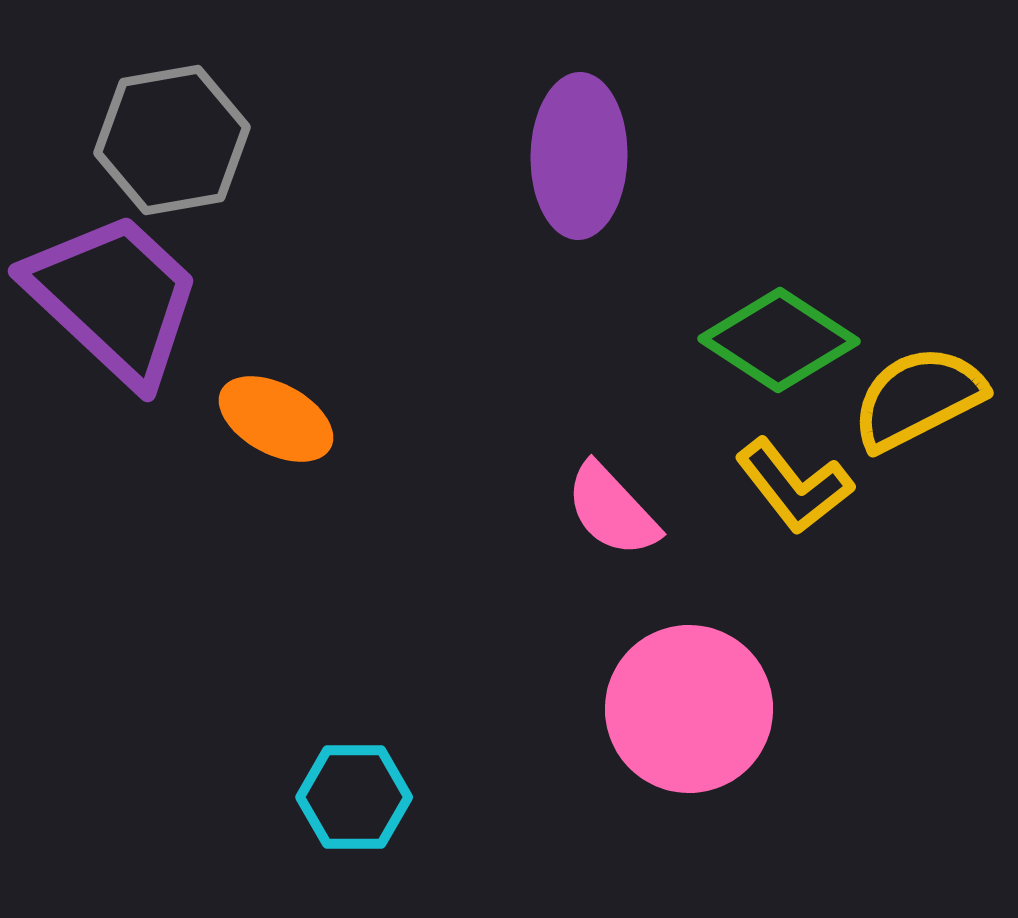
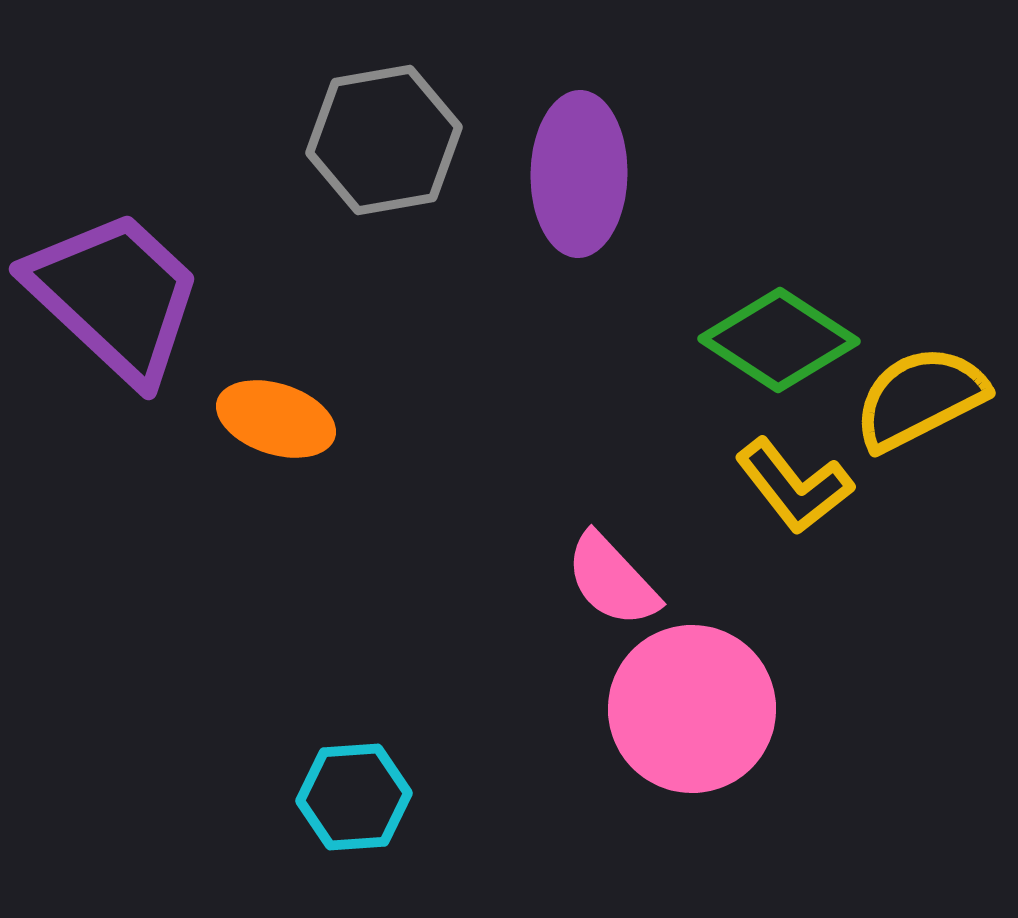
gray hexagon: moved 212 px right
purple ellipse: moved 18 px down
purple trapezoid: moved 1 px right, 2 px up
yellow semicircle: moved 2 px right
orange ellipse: rotated 10 degrees counterclockwise
pink semicircle: moved 70 px down
pink circle: moved 3 px right
cyan hexagon: rotated 4 degrees counterclockwise
